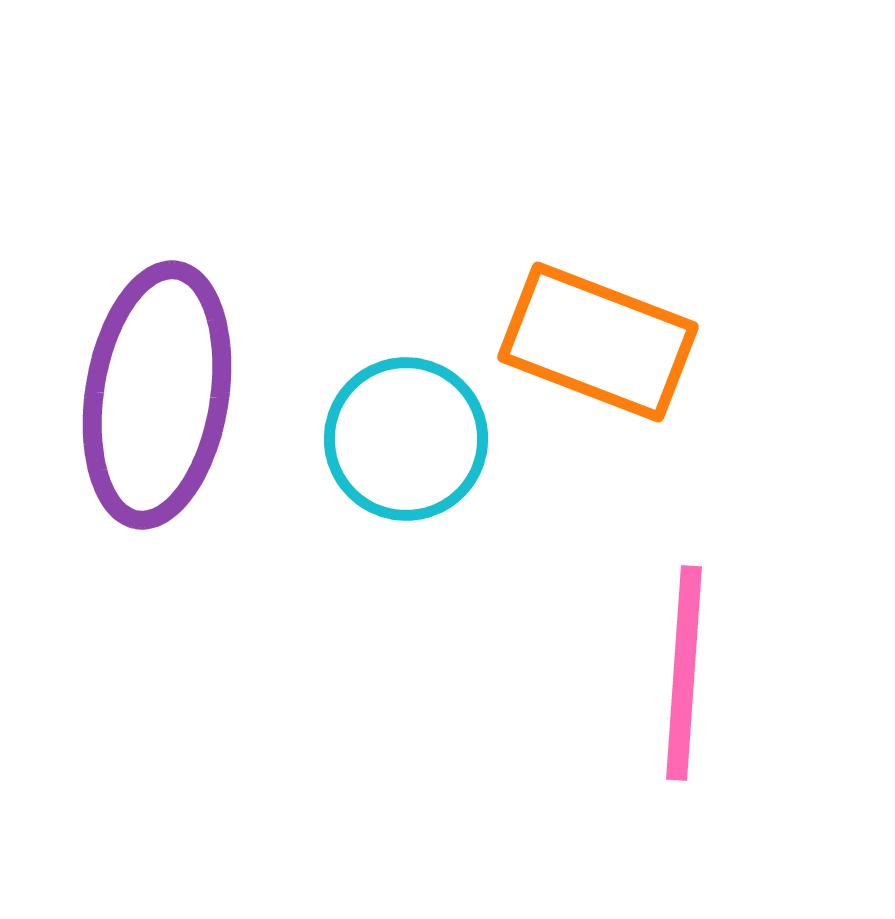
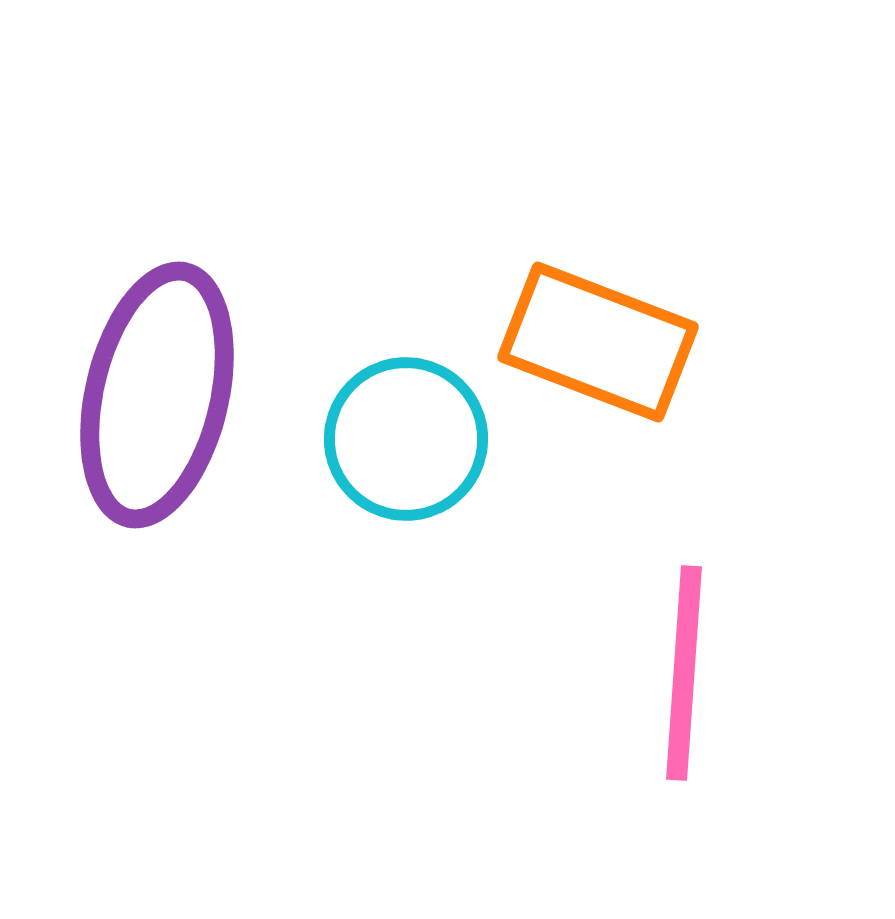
purple ellipse: rotated 4 degrees clockwise
